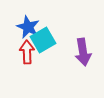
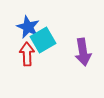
red arrow: moved 2 px down
